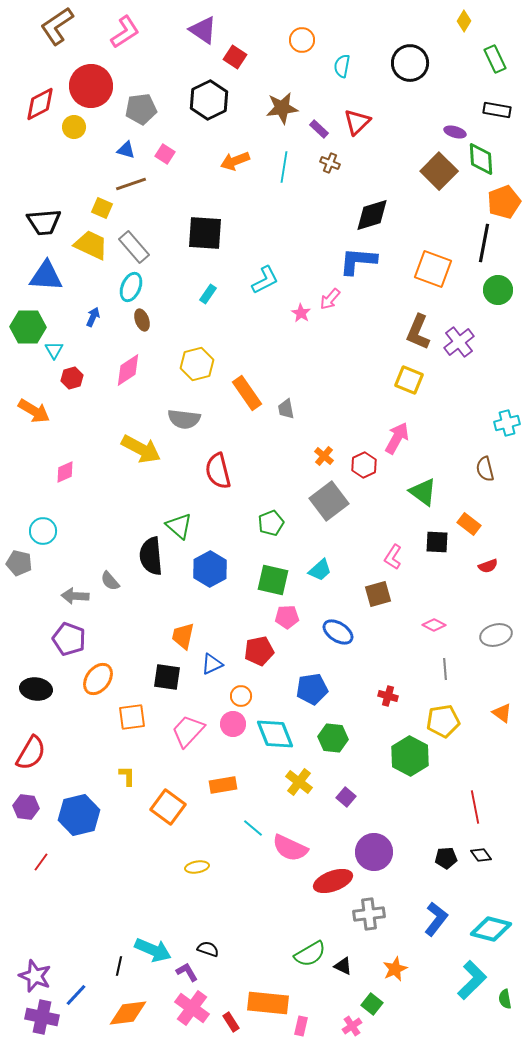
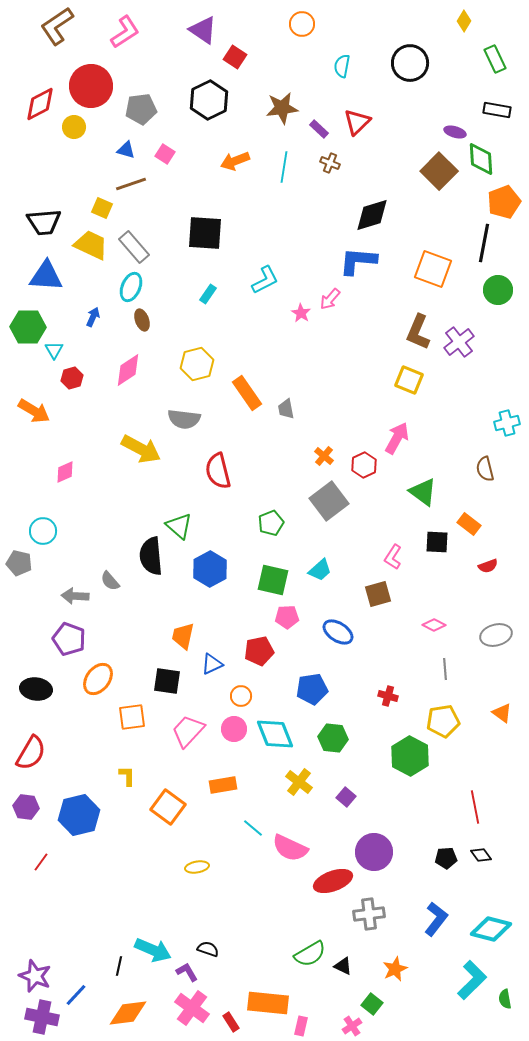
orange circle at (302, 40): moved 16 px up
black square at (167, 677): moved 4 px down
pink circle at (233, 724): moved 1 px right, 5 px down
